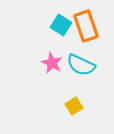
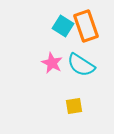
cyan square: moved 2 px right, 1 px down
cyan semicircle: rotated 8 degrees clockwise
yellow square: rotated 24 degrees clockwise
